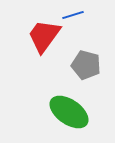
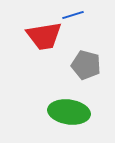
red trapezoid: rotated 135 degrees counterclockwise
green ellipse: rotated 27 degrees counterclockwise
